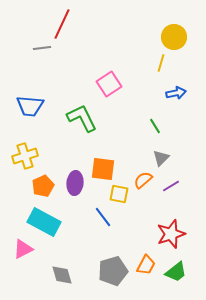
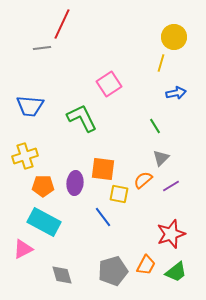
orange pentagon: rotated 25 degrees clockwise
